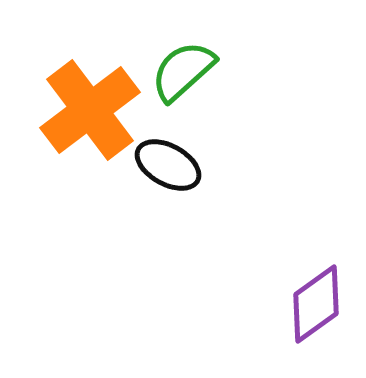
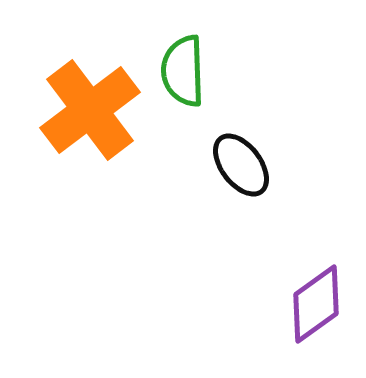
green semicircle: rotated 50 degrees counterclockwise
black ellipse: moved 73 px right; rotated 24 degrees clockwise
